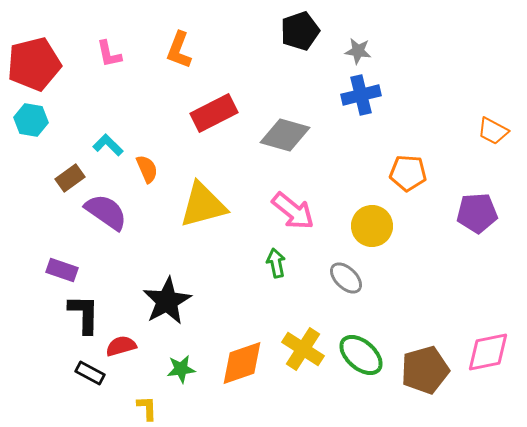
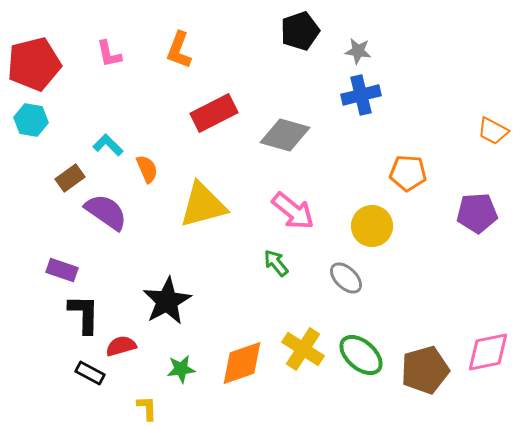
green arrow: rotated 28 degrees counterclockwise
